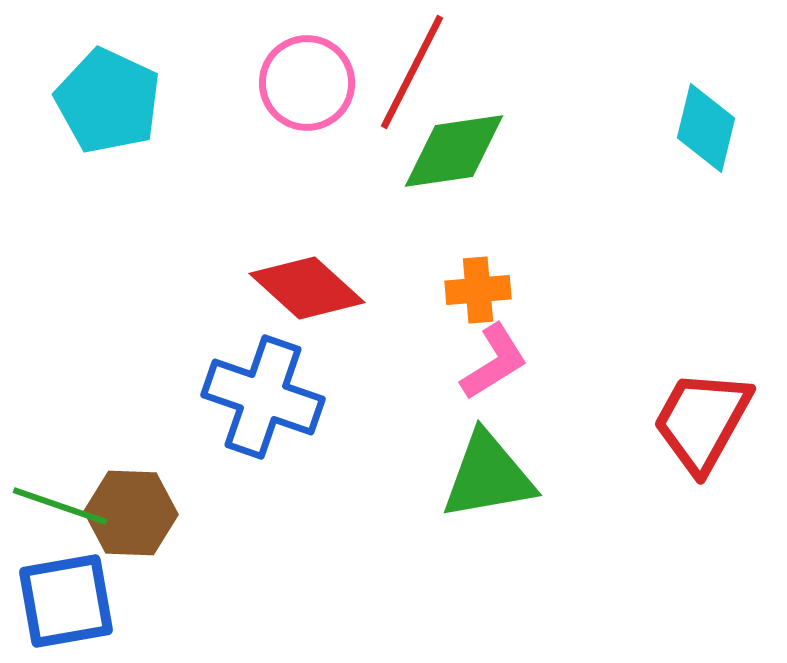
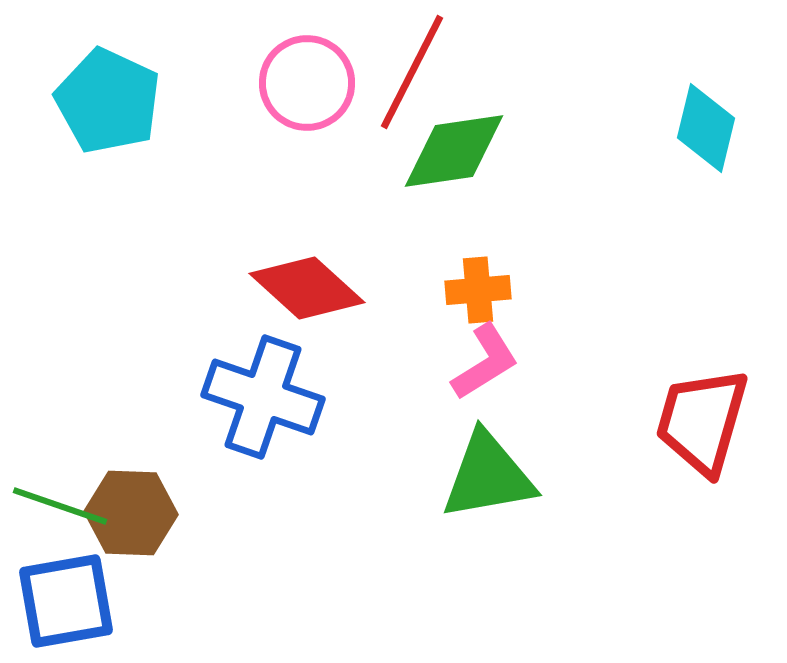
pink L-shape: moved 9 px left
red trapezoid: rotated 13 degrees counterclockwise
